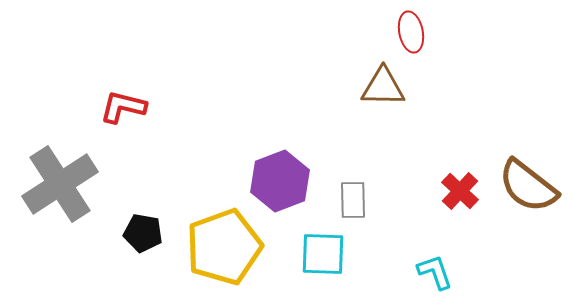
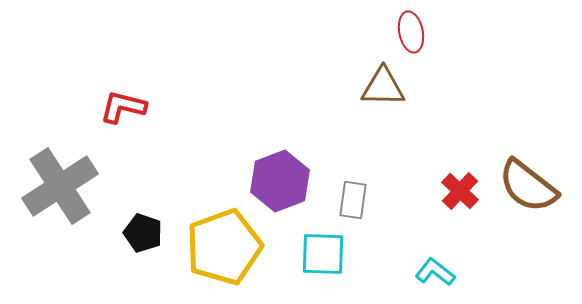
gray cross: moved 2 px down
gray rectangle: rotated 9 degrees clockwise
black pentagon: rotated 9 degrees clockwise
cyan L-shape: rotated 33 degrees counterclockwise
